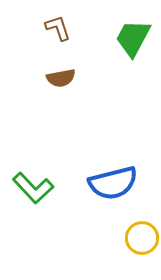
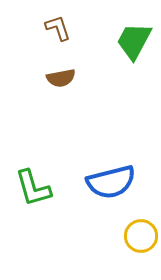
green trapezoid: moved 1 px right, 3 px down
blue semicircle: moved 2 px left, 1 px up
green L-shape: rotated 27 degrees clockwise
yellow circle: moved 1 px left, 2 px up
